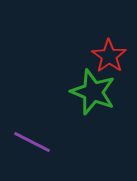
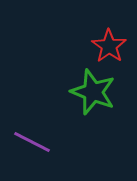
red star: moved 10 px up
